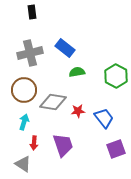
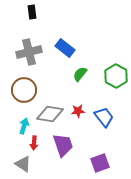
gray cross: moved 1 px left, 1 px up
green semicircle: moved 3 px right, 2 px down; rotated 42 degrees counterclockwise
gray diamond: moved 3 px left, 12 px down
blue trapezoid: moved 1 px up
cyan arrow: moved 4 px down
purple square: moved 16 px left, 14 px down
